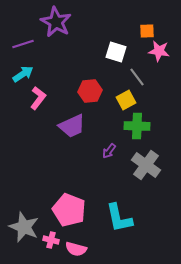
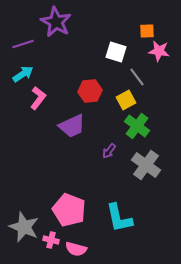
green cross: rotated 35 degrees clockwise
